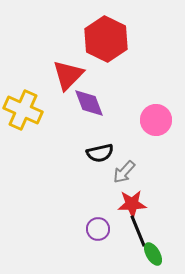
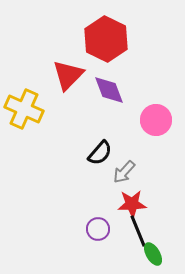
purple diamond: moved 20 px right, 13 px up
yellow cross: moved 1 px right, 1 px up
black semicircle: rotated 36 degrees counterclockwise
